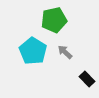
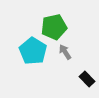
green pentagon: moved 7 px down
gray arrow: rotated 14 degrees clockwise
